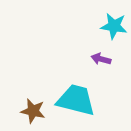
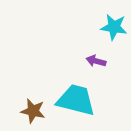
cyan star: moved 1 px down
purple arrow: moved 5 px left, 2 px down
